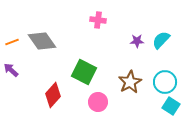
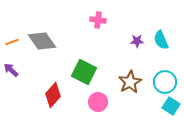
cyan semicircle: rotated 66 degrees counterclockwise
